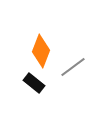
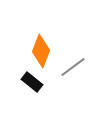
black rectangle: moved 2 px left, 1 px up
